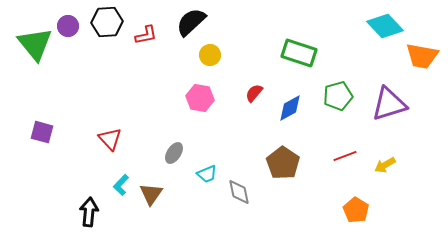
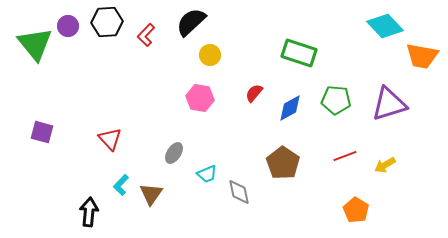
red L-shape: rotated 145 degrees clockwise
green pentagon: moved 2 px left, 4 px down; rotated 20 degrees clockwise
